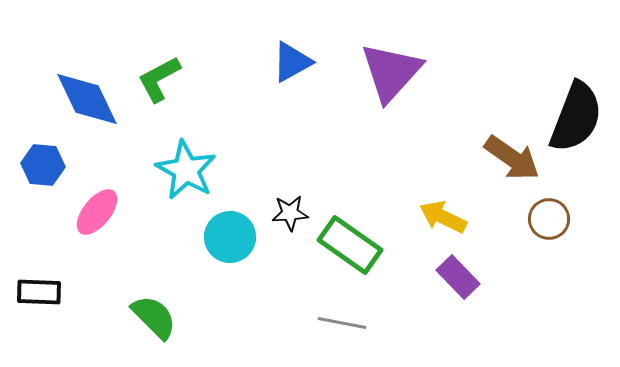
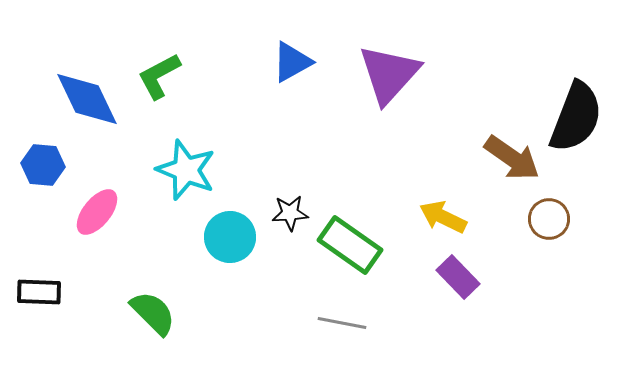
purple triangle: moved 2 px left, 2 px down
green L-shape: moved 3 px up
cyan star: rotated 8 degrees counterclockwise
green semicircle: moved 1 px left, 4 px up
